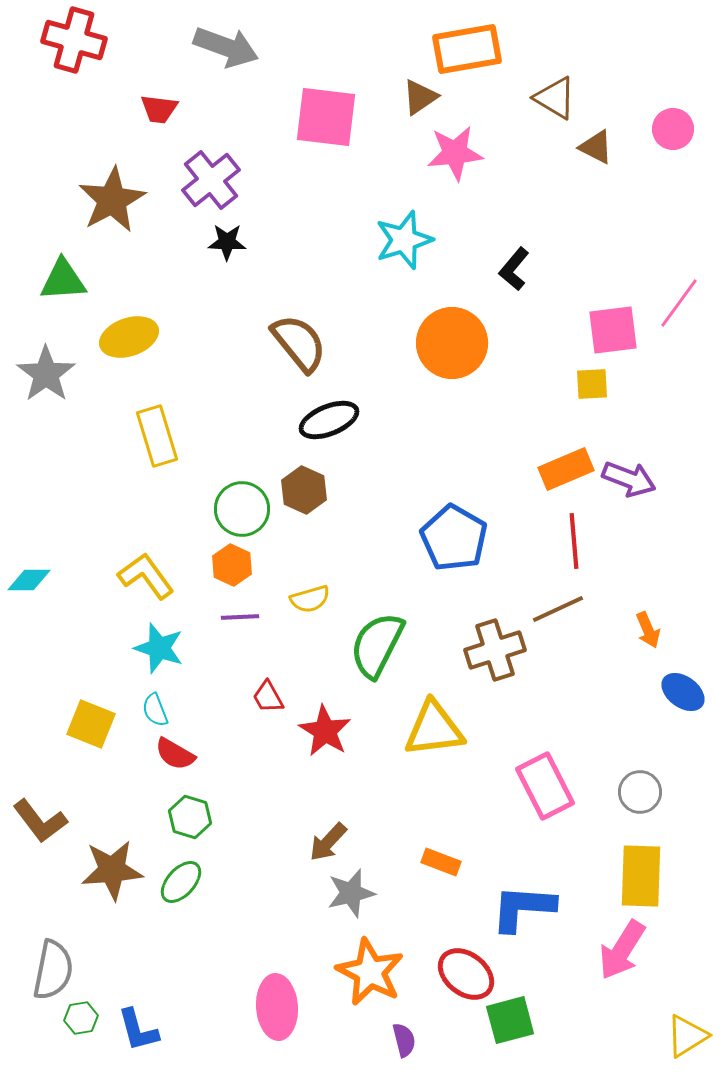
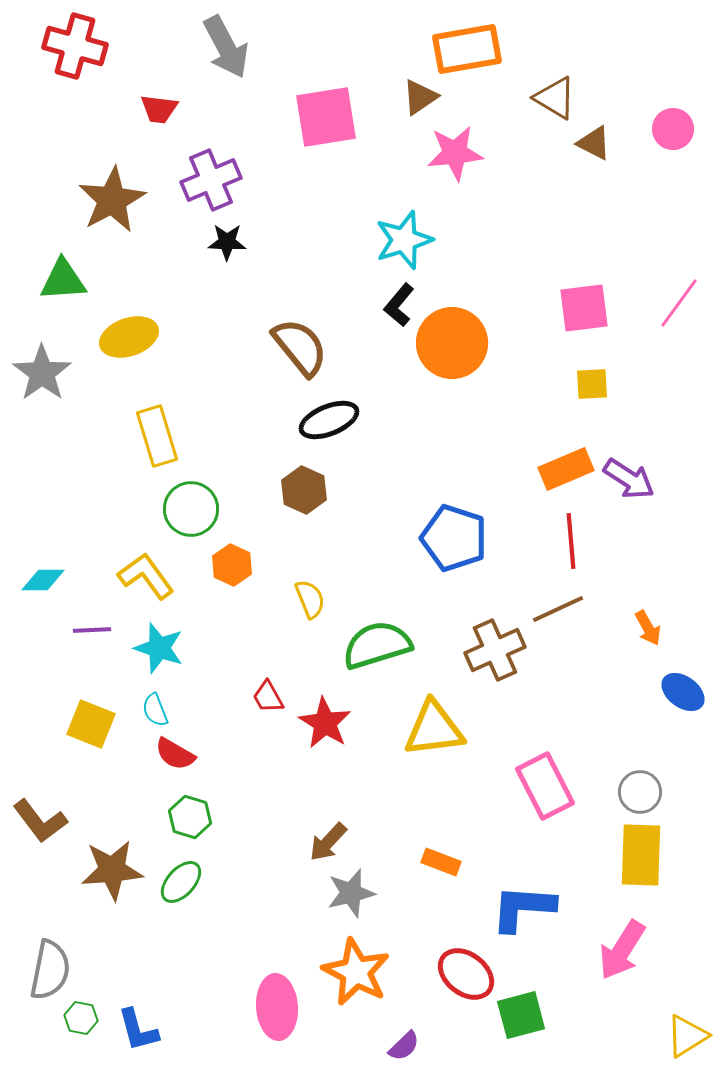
red cross at (74, 40): moved 1 px right, 6 px down
gray arrow at (226, 47): rotated 42 degrees clockwise
pink square at (326, 117): rotated 16 degrees counterclockwise
brown triangle at (596, 147): moved 2 px left, 4 px up
purple cross at (211, 180): rotated 16 degrees clockwise
black L-shape at (514, 269): moved 115 px left, 36 px down
pink square at (613, 330): moved 29 px left, 22 px up
brown semicircle at (299, 343): moved 1 px right, 4 px down
gray star at (46, 374): moved 4 px left, 1 px up
purple arrow at (629, 479): rotated 12 degrees clockwise
green circle at (242, 509): moved 51 px left
blue pentagon at (454, 538): rotated 12 degrees counterclockwise
red line at (574, 541): moved 3 px left
cyan diamond at (29, 580): moved 14 px right
yellow semicircle at (310, 599): rotated 96 degrees counterclockwise
purple line at (240, 617): moved 148 px left, 13 px down
orange arrow at (648, 630): moved 2 px up; rotated 6 degrees counterclockwise
green semicircle at (377, 645): rotated 46 degrees clockwise
brown cross at (495, 650): rotated 6 degrees counterclockwise
red star at (325, 731): moved 8 px up
yellow rectangle at (641, 876): moved 21 px up
gray semicircle at (53, 970): moved 3 px left
orange star at (370, 972): moved 14 px left
green hexagon at (81, 1018): rotated 20 degrees clockwise
green square at (510, 1020): moved 11 px right, 5 px up
purple semicircle at (404, 1040): moved 6 px down; rotated 60 degrees clockwise
